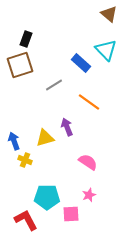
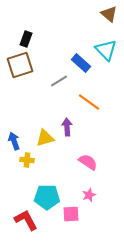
gray line: moved 5 px right, 4 px up
purple arrow: rotated 18 degrees clockwise
yellow cross: moved 2 px right; rotated 16 degrees counterclockwise
